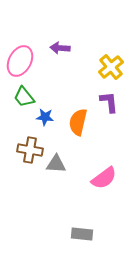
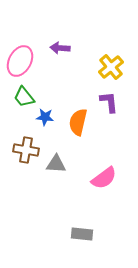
brown cross: moved 4 px left
